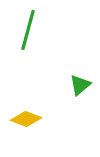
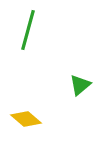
yellow diamond: rotated 20 degrees clockwise
